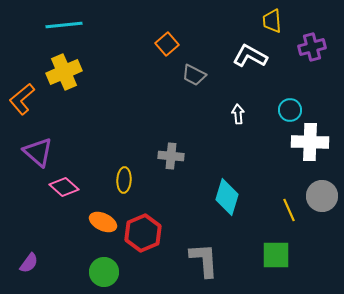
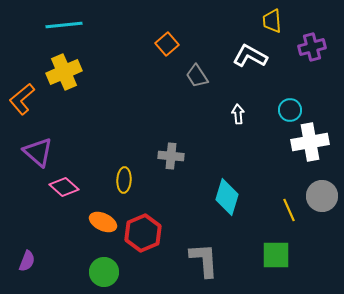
gray trapezoid: moved 3 px right, 1 px down; rotated 30 degrees clockwise
white cross: rotated 12 degrees counterclockwise
purple semicircle: moved 2 px left, 2 px up; rotated 15 degrees counterclockwise
